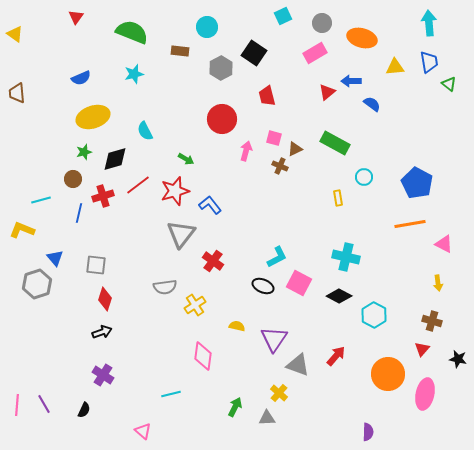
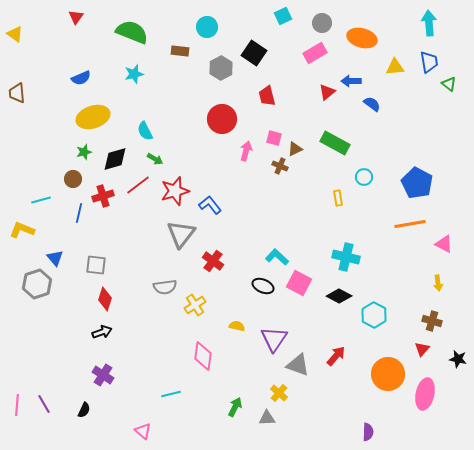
green arrow at (186, 159): moved 31 px left
cyan L-shape at (277, 257): rotated 110 degrees counterclockwise
